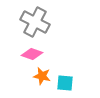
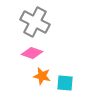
pink diamond: moved 1 px up
